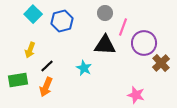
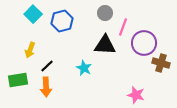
brown cross: rotated 30 degrees counterclockwise
orange arrow: rotated 24 degrees counterclockwise
